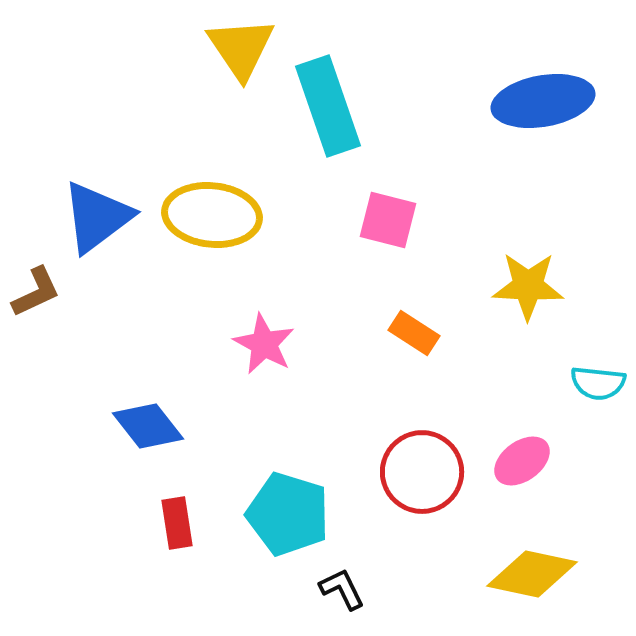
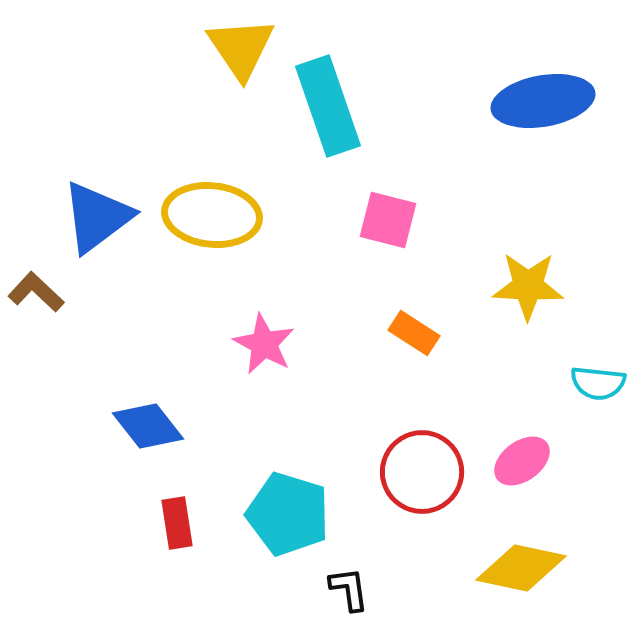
brown L-shape: rotated 112 degrees counterclockwise
yellow diamond: moved 11 px left, 6 px up
black L-shape: moved 7 px right; rotated 18 degrees clockwise
